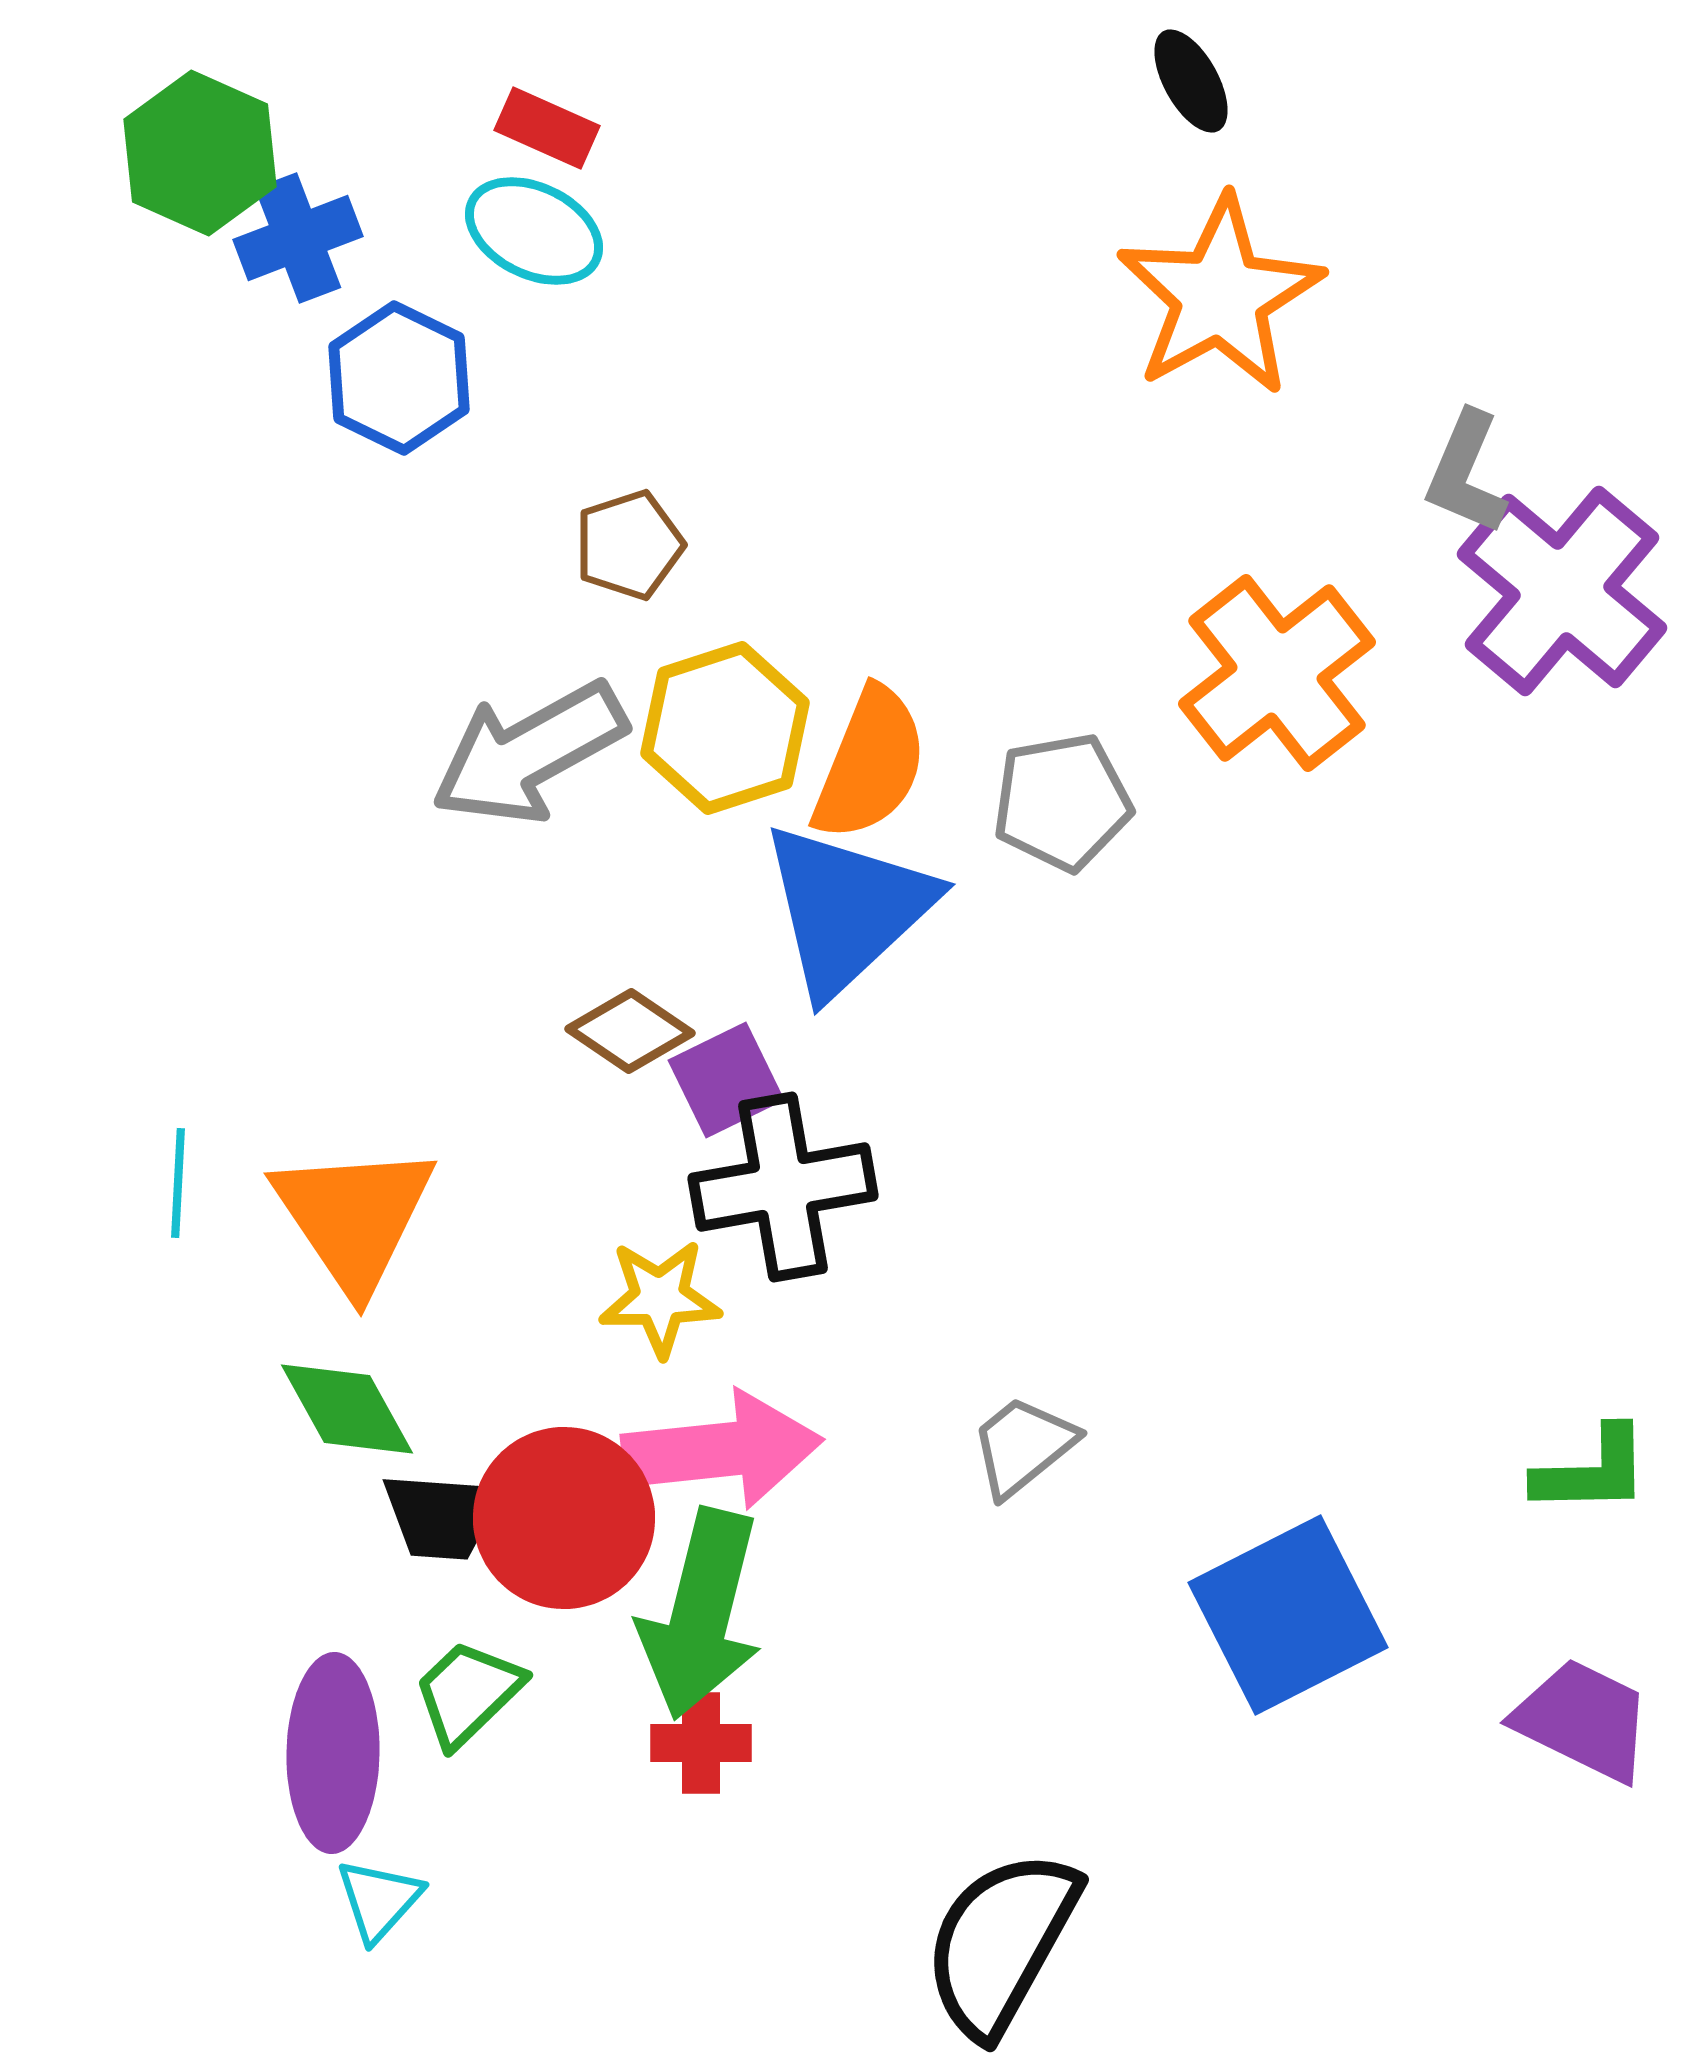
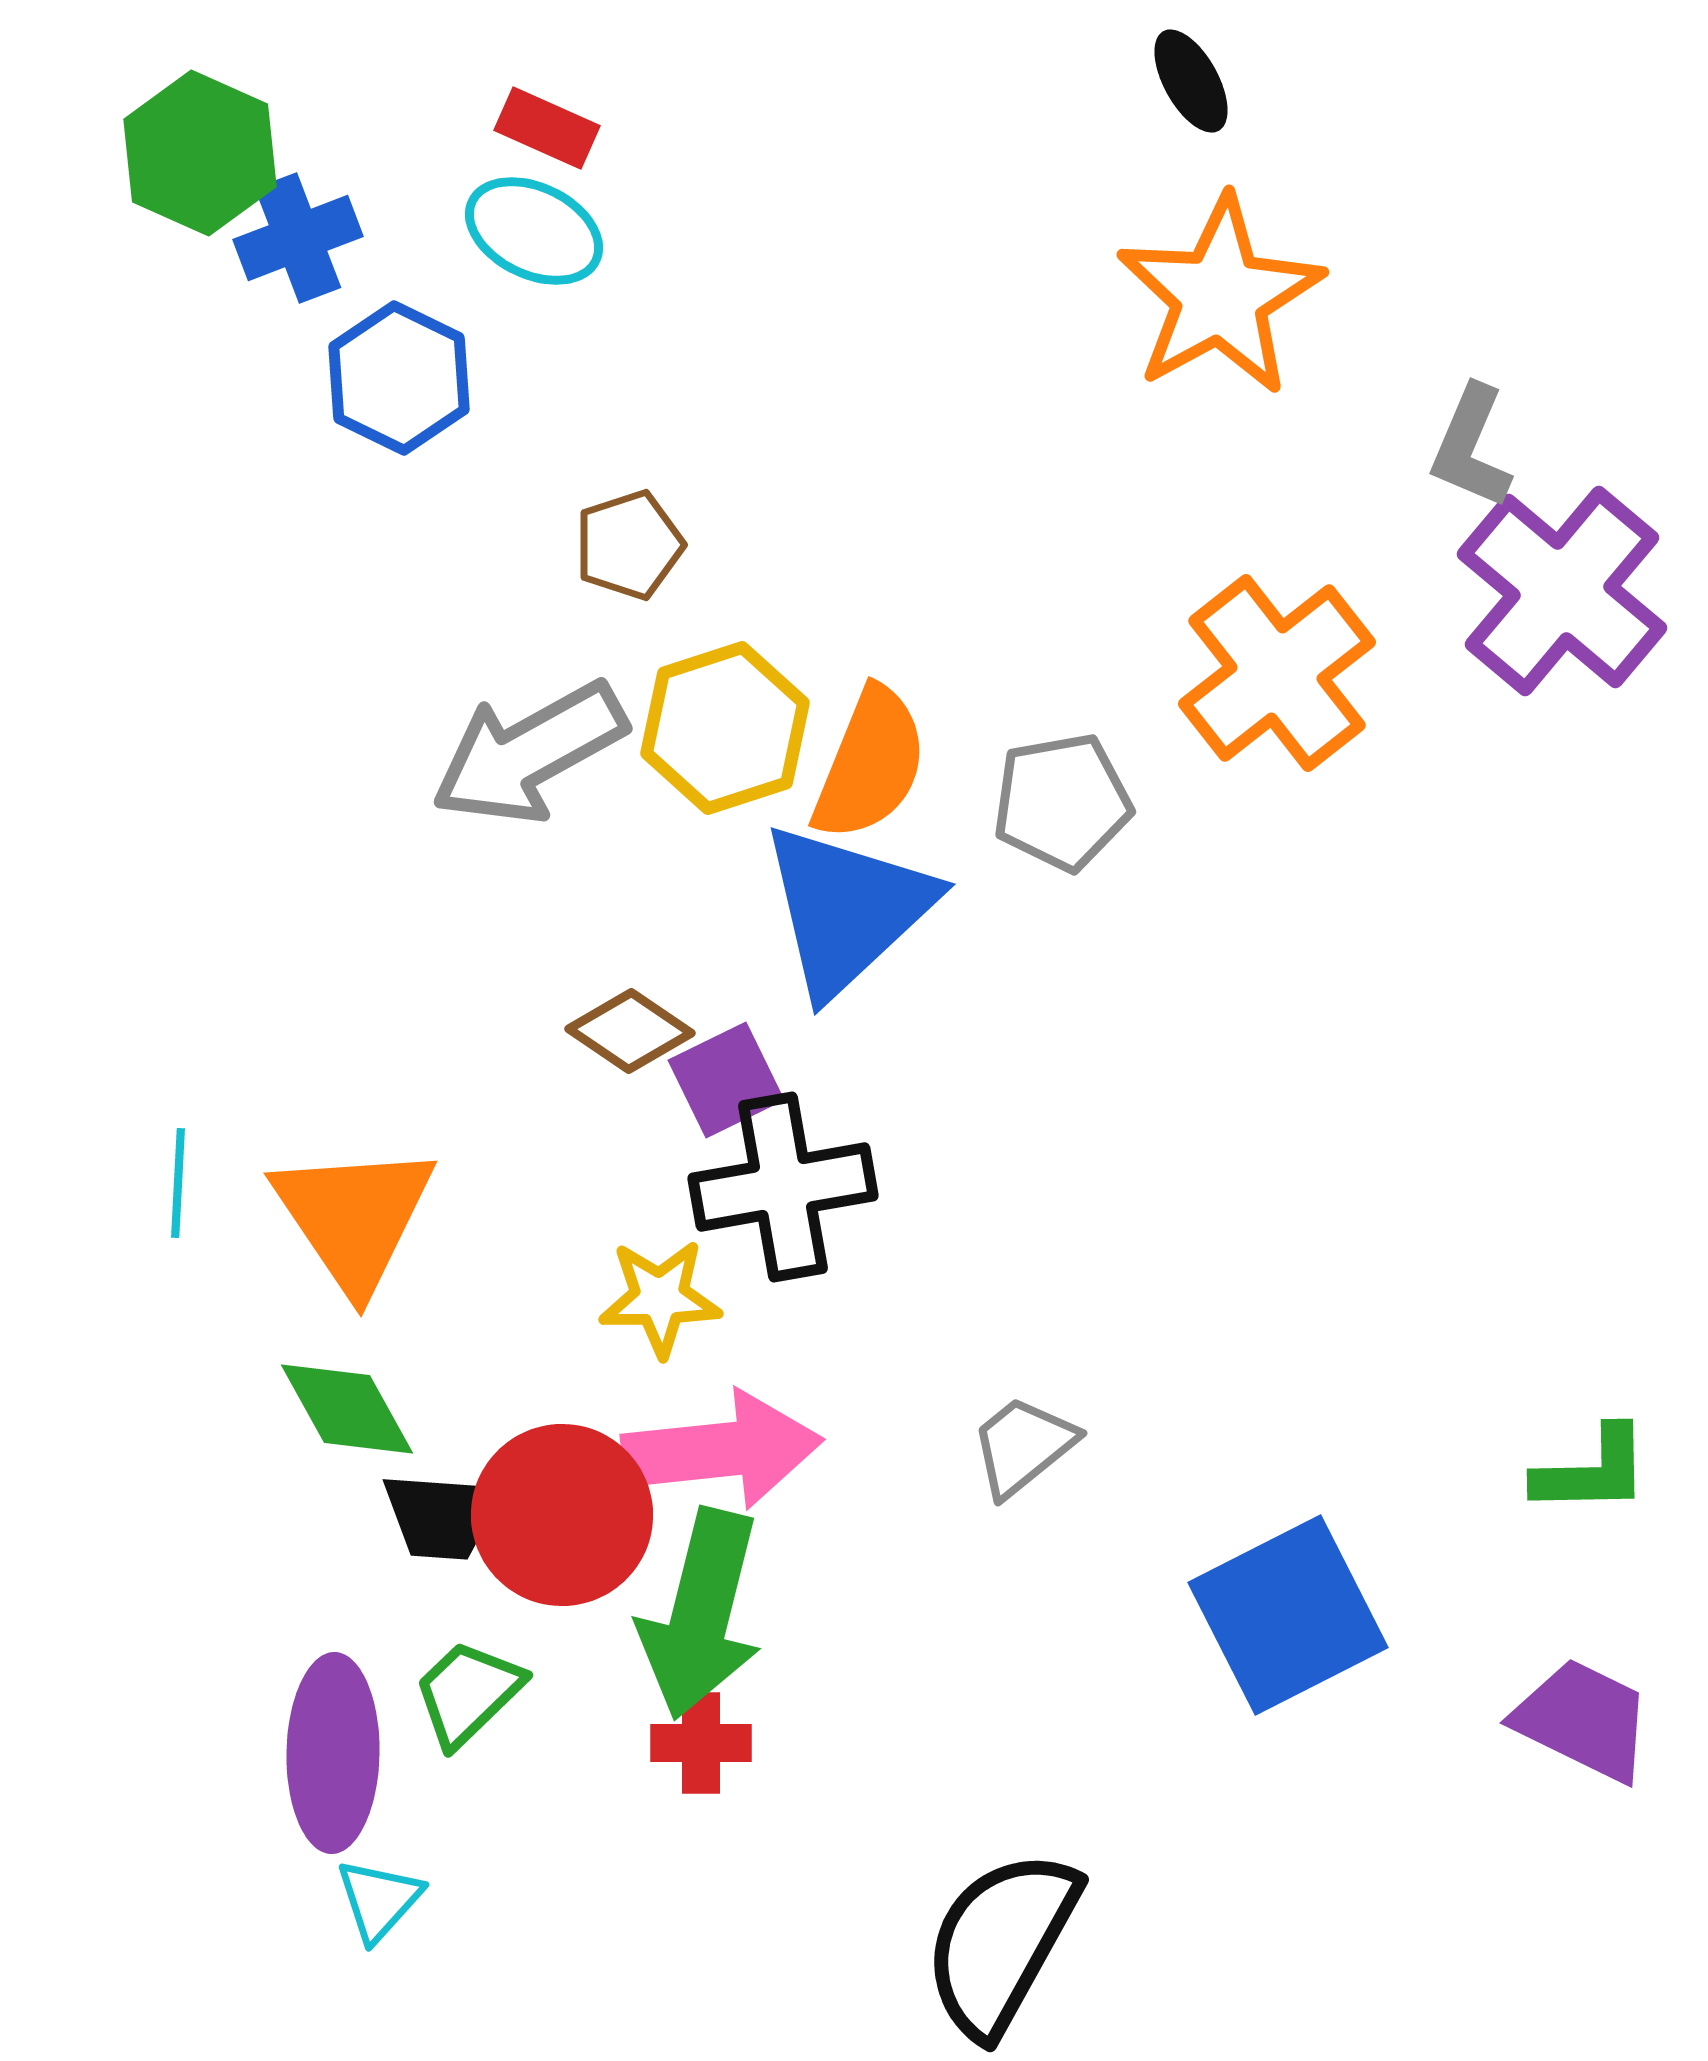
gray L-shape: moved 5 px right, 26 px up
red circle: moved 2 px left, 3 px up
